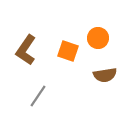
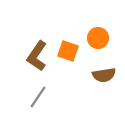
brown L-shape: moved 11 px right, 6 px down
brown semicircle: moved 1 px left
gray line: moved 1 px down
